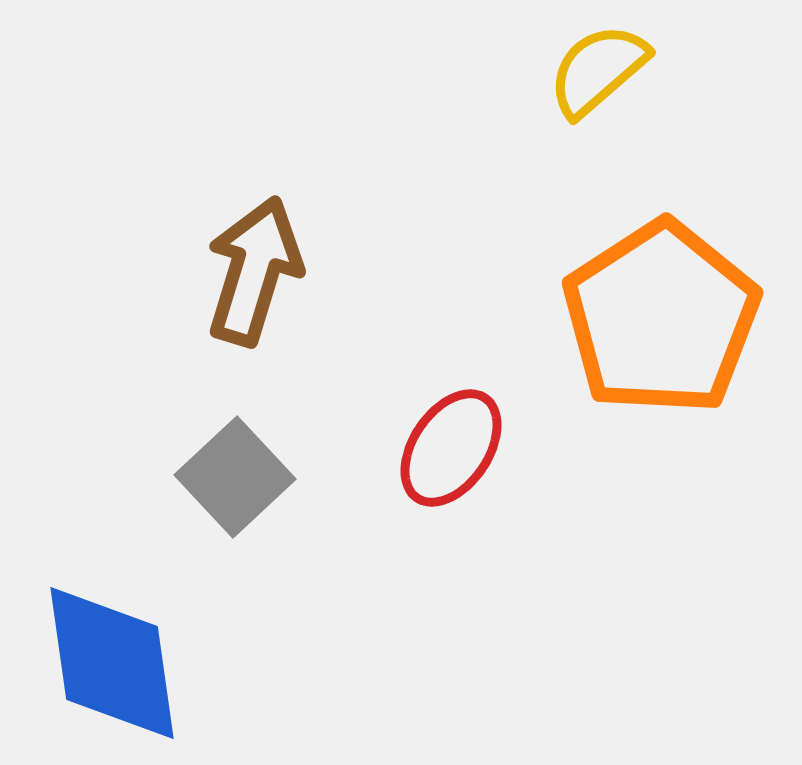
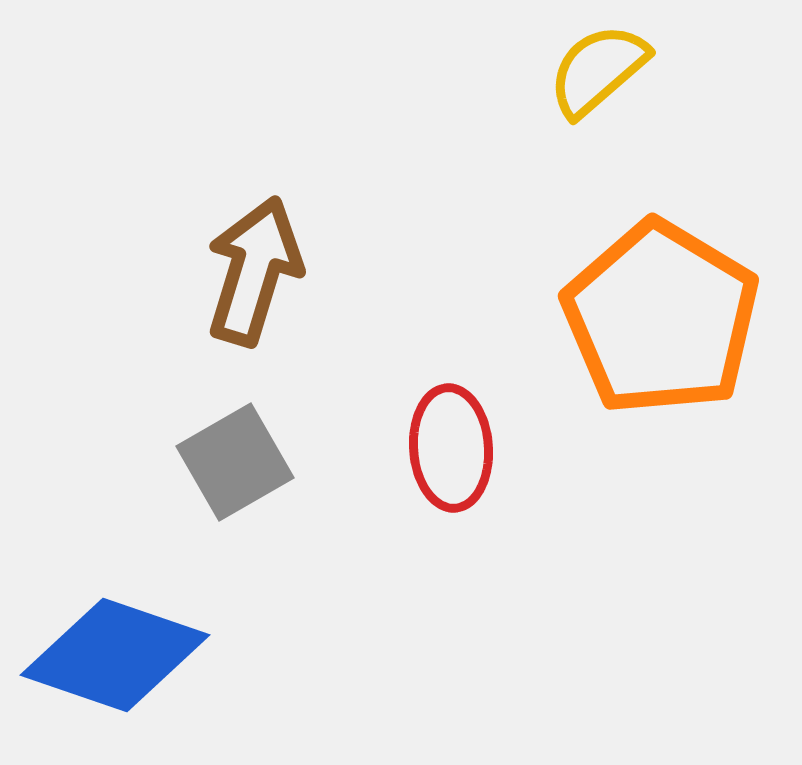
orange pentagon: rotated 8 degrees counterclockwise
red ellipse: rotated 38 degrees counterclockwise
gray square: moved 15 px up; rotated 13 degrees clockwise
blue diamond: moved 3 px right, 8 px up; rotated 63 degrees counterclockwise
